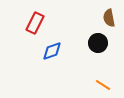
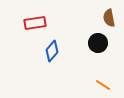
red rectangle: rotated 55 degrees clockwise
blue diamond: rotated 30 degrees counterclockwise
